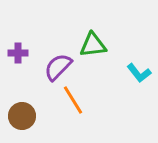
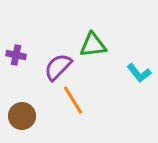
purple cross: moved 2 px left, 2 px down; rotated 12 degrees clockwise
